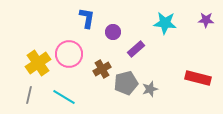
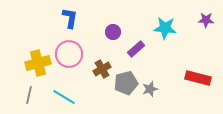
blue L-shape: moved 17 px left
cyan star: moved 5 px down
yellow cross: rotated 20 degrees clockwise
